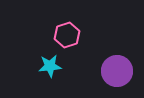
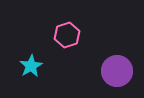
cyan star: moved 19 px left; rotated 25 degrees counterclockwise
